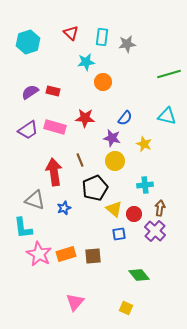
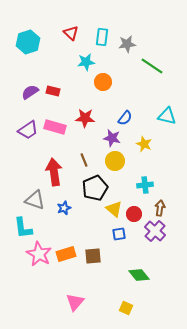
green line: moved 17 px left, 8 px up; rotated 50 degrees clockwise
brown line: moved 4 px right
